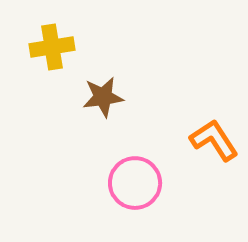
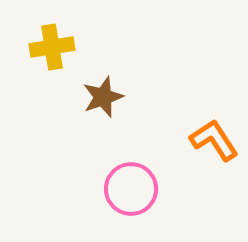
brown star: rotated 12 degrees counterclockwise
pink circle: moved 4 px left, 6 px down
